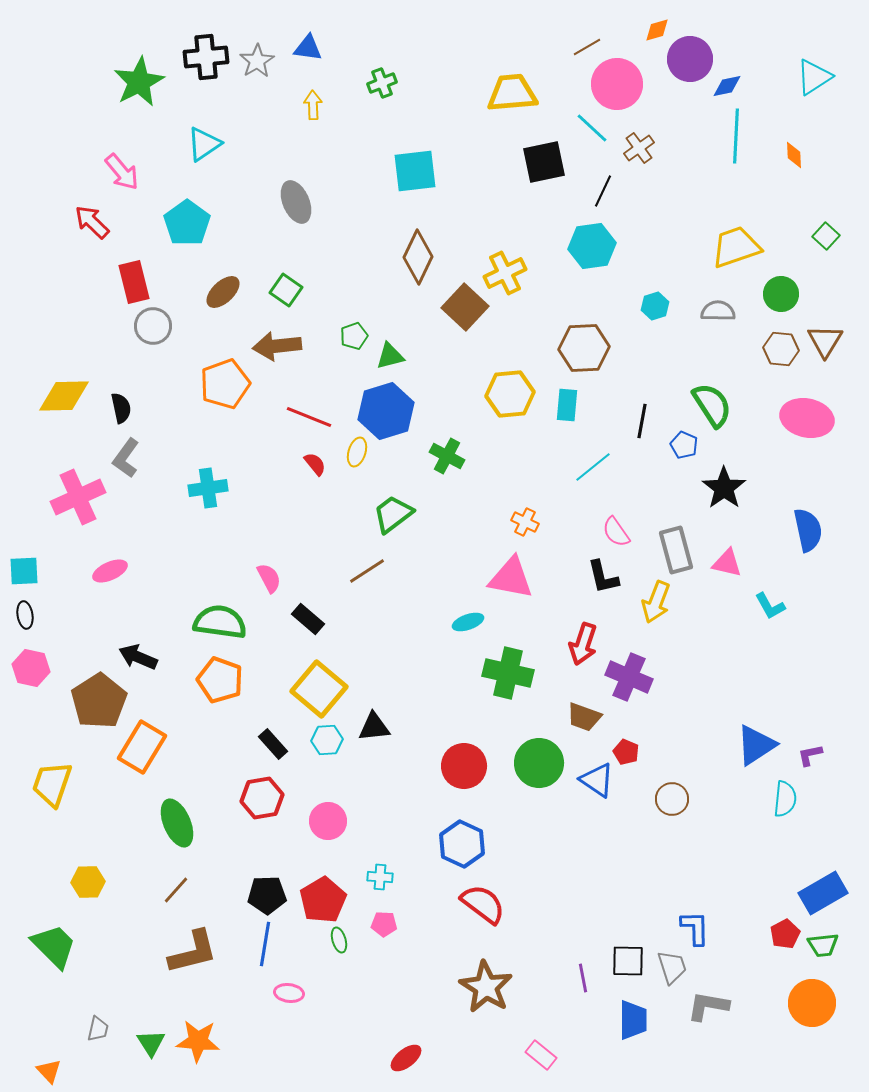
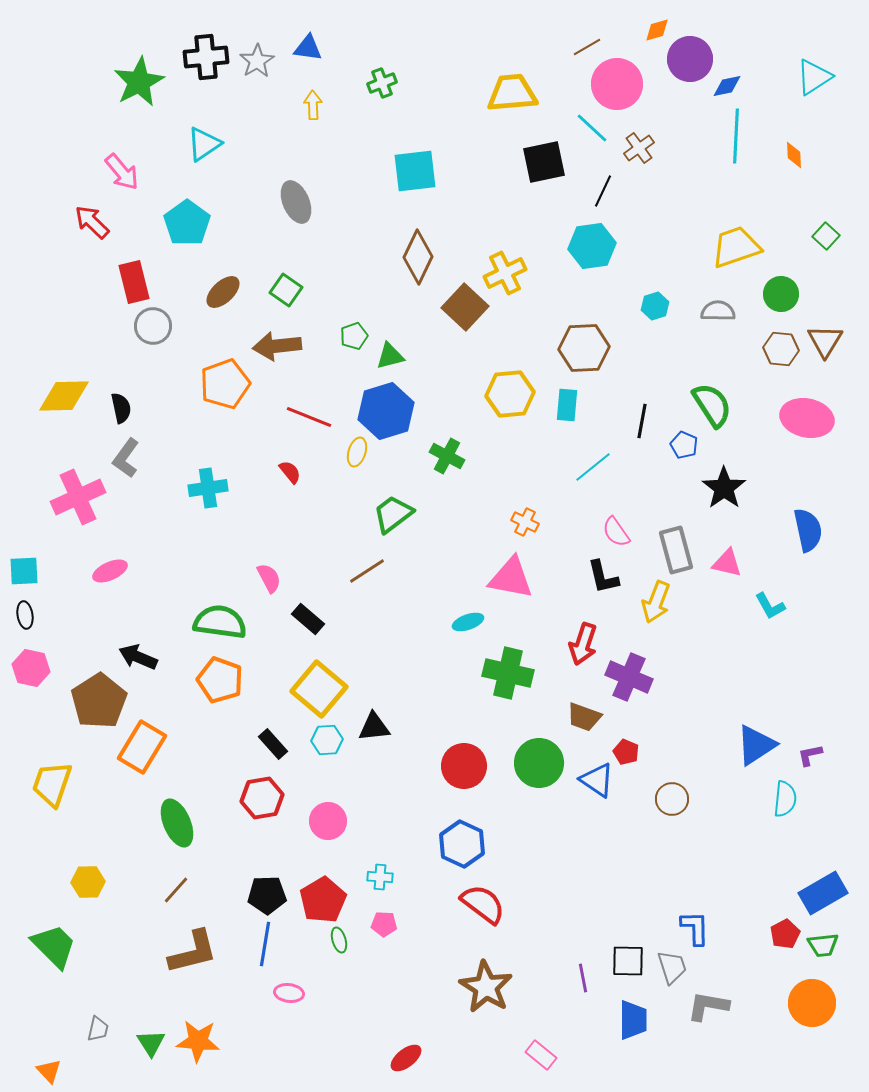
red semicircle at (315, 464): moved 25 px left, 8 px down
